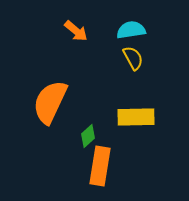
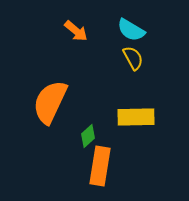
cyan semicircle: rotated 140 degrees counterclockwise
